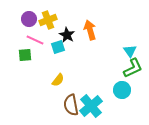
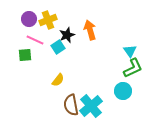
black star: rotated 21 degrees clockwise
cyan square: rotated 16 degrees counterclockwise
cyan circle: moved 1 px right, 1 px down
